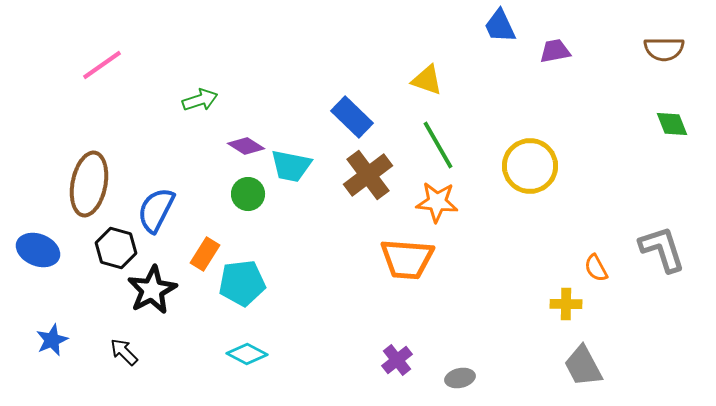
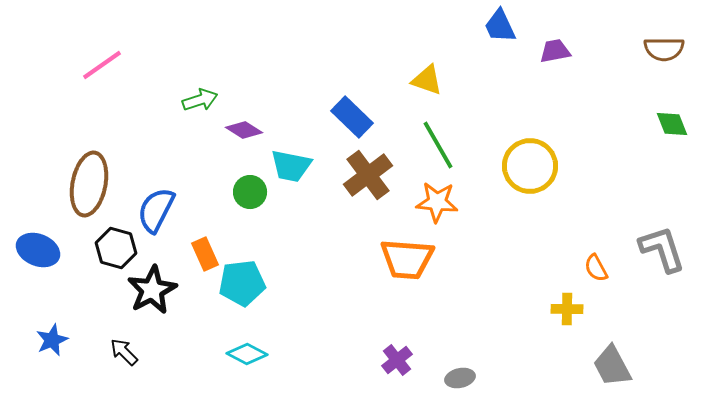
purple diamond: moved 2 px left, 16 px up
green circle: moved 2 px right, 2 px up
orange rectangle: rotated 56 degrees counterclockwise
yellow cross: moved 1 px right, 5 px down
gray trapezoid: moved 29 px right
